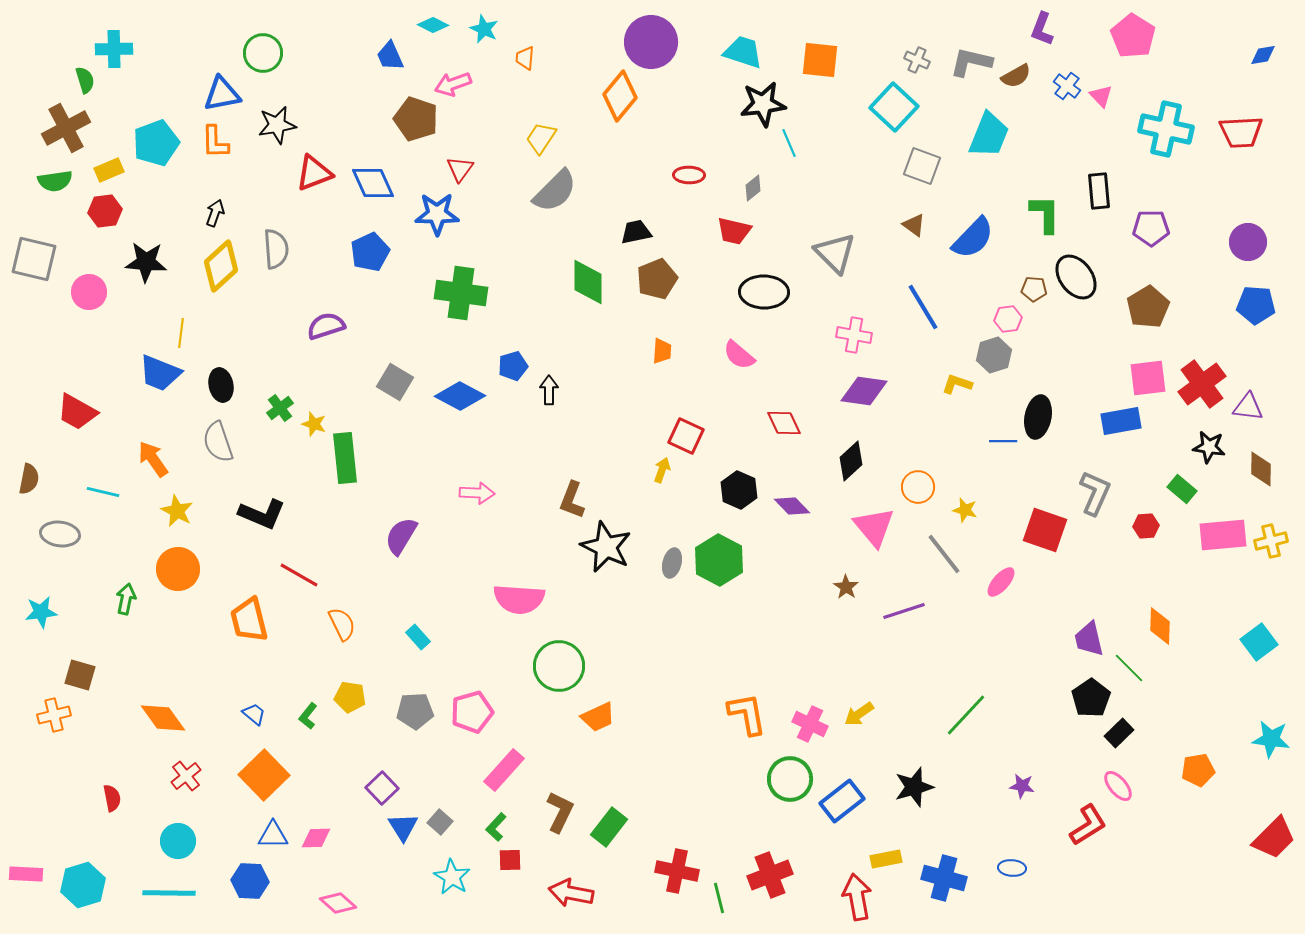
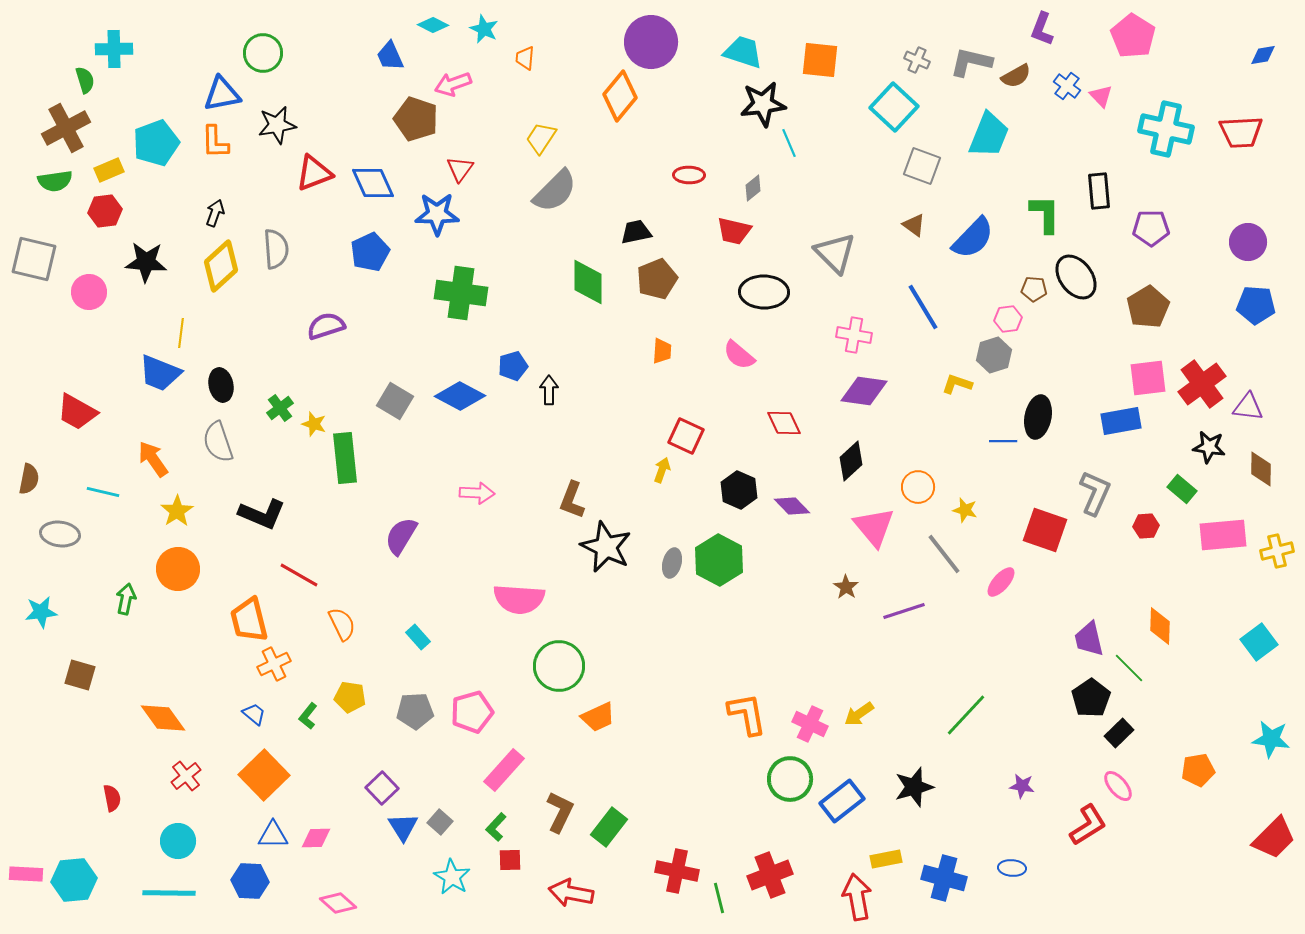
gray square at (395, 382): moved 19 px down
yellow star at (177, 511): rotated 12 degrees clockwise
yellow cross at (1271, 541): moved 6 px right, 10 px down
orange cross at (54, 715): moved 220 px right, 51 px up; rotated 12 degrees counterclockwise
cyan hexagon at (83, 885): moved 9 px left, 5 px up; rotated 12 degrees clockwise
